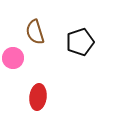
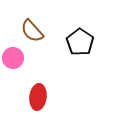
brown semicircle: moved 3 px left, 1 px up; rotated 25 degrees counterclockwise
black pentagon: rotated 20 degrees counterclockwise
